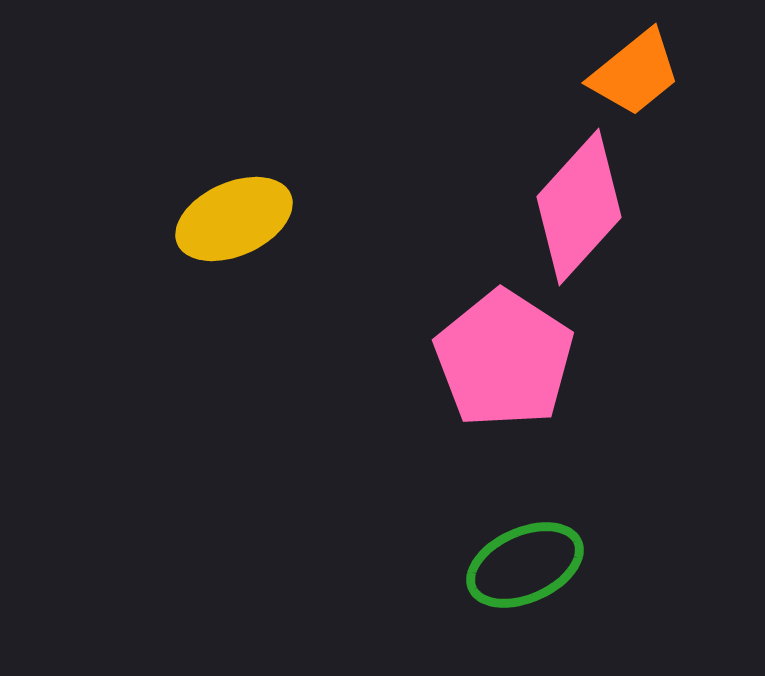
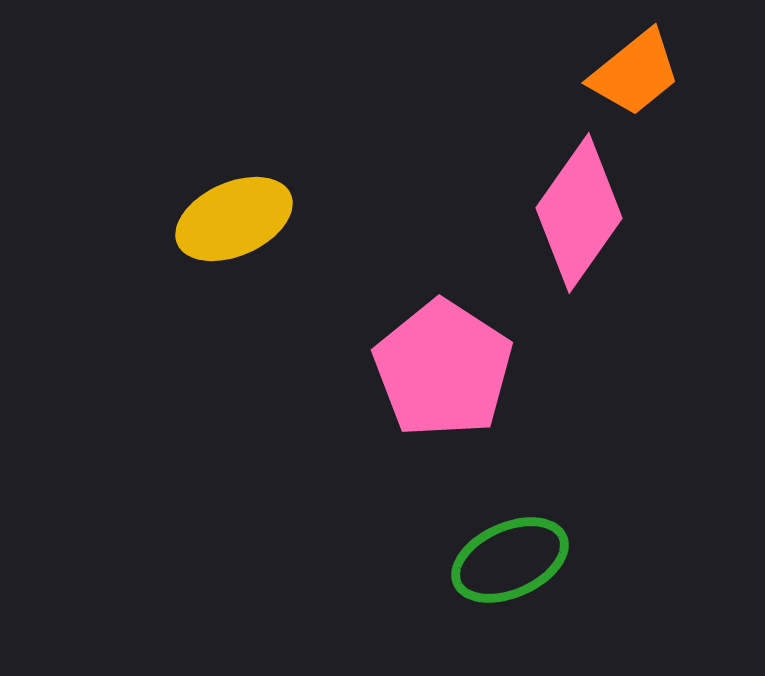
pink diamond: moved 6 px down; rotated 7 degrees counterclockwise
pink pentagon: moved 61 px left, 10 px down
green ellipse: moved 15 px left, 5 px up
